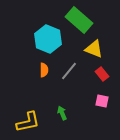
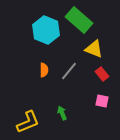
cyan hexagon: moved 2 px left, 9 px up
yellow L-shape: rotated 10 degrees counterclockwise
